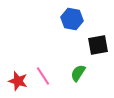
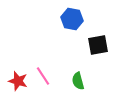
green semicircle: moved 8 px down; rotated 48 degrees counterclockwise
